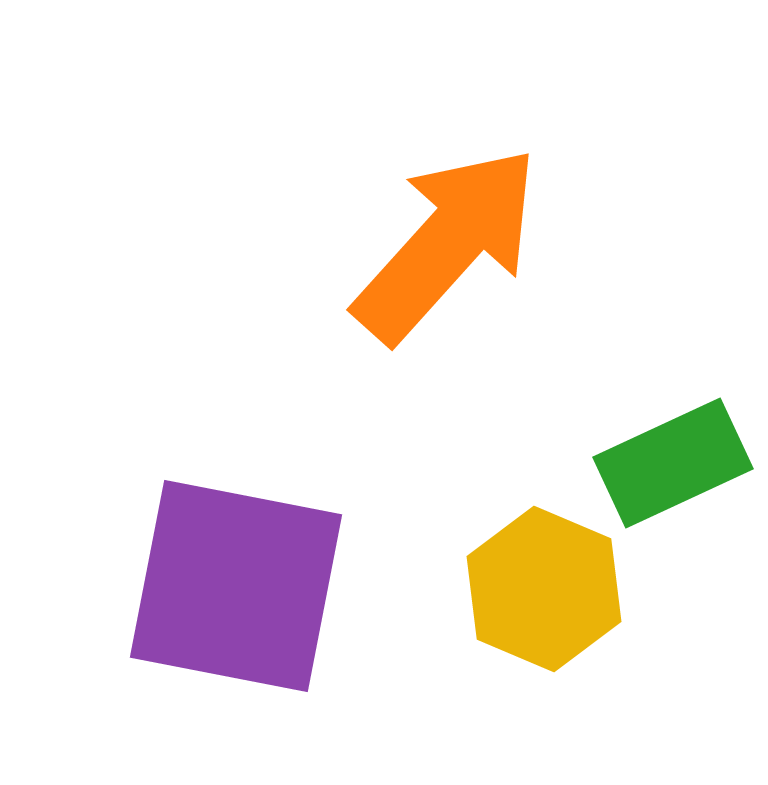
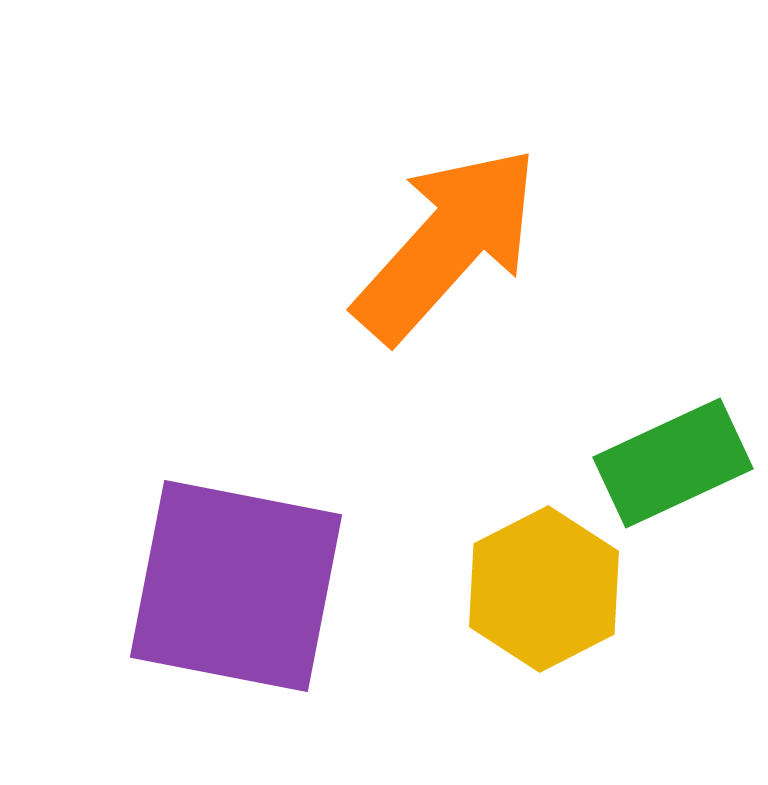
yellow hexagon: rotated 10 degrees clockwise
